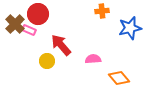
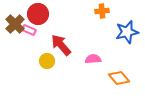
blue star: moved 3 px left, 4 px down
